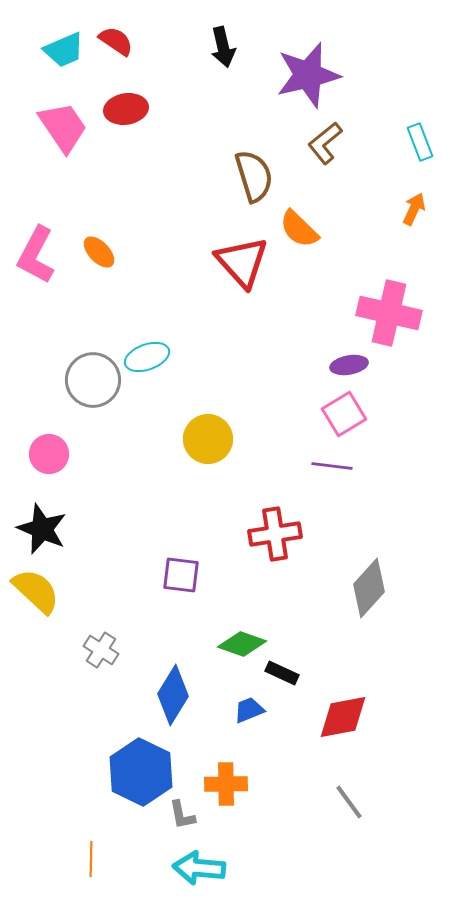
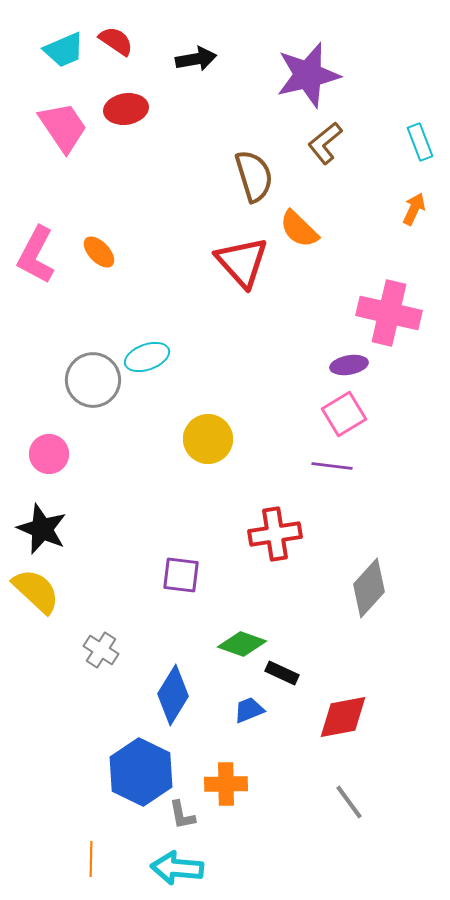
black arrow: moved 27 px left, 12 px down; rotated 87 degrees counterclockwise
cyan arrow: moved 22 px left
